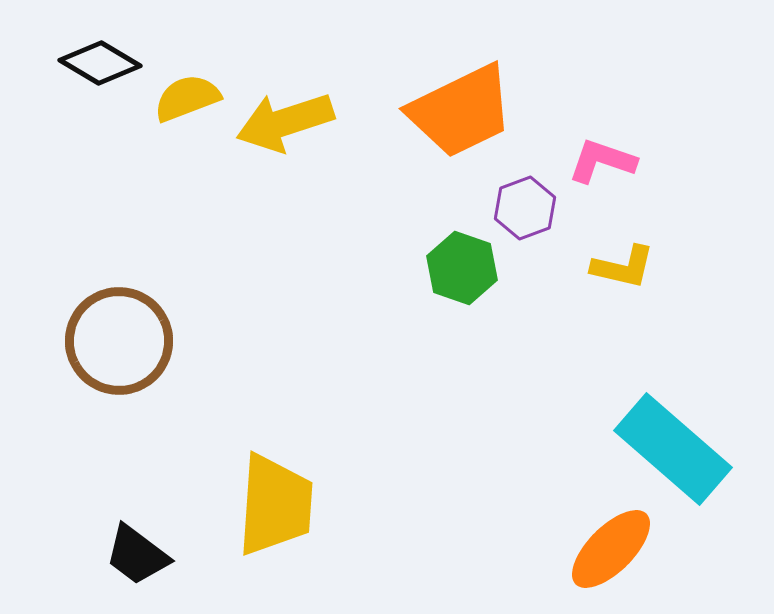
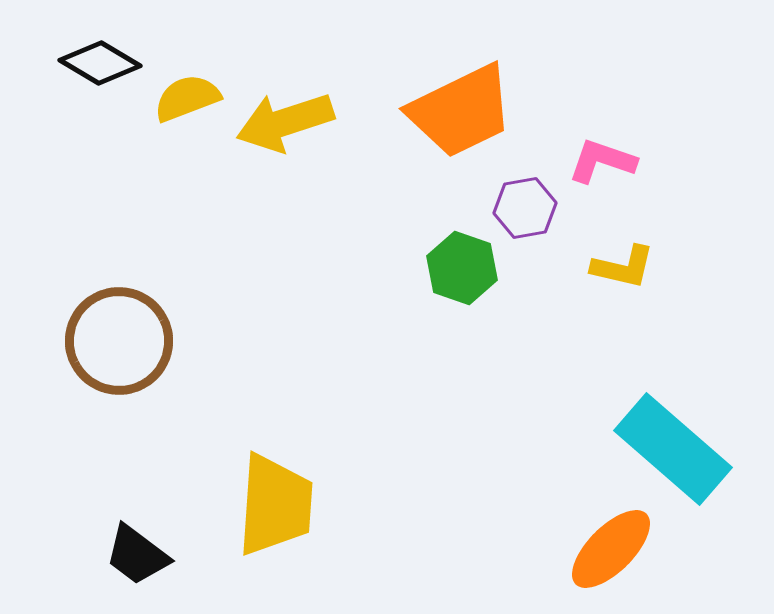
purple hexagon: rotated 10 degrees clockwise
